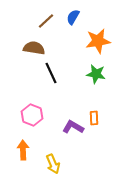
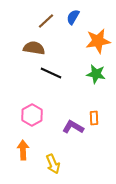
black line: rotated 40 degrees counterclockwise
pink hexagon: rotated 10 degrees clockwise
